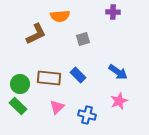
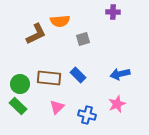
orange semicircle: moved 5 px down
blue arrow: moved 2 px right, 2 px down; rotated 132 degrees clockwise
pink star: moved 2 px left, 3 px down
